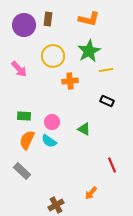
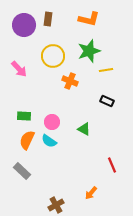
green star: rotated 10 degrees clockwise
orange cross: rotated 28 degrees clockwise
